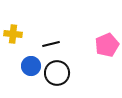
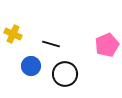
yellow cross: rotated 18 degrees clockwise
black line: rotated 30 degrees clockwise
black circle: moved 8 px right, 1 px down
